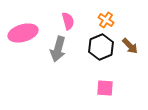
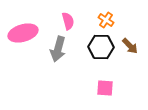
black hexagon: rotated 25 degrees clockwise
